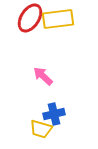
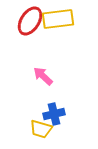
red ellipse: moved 3 px down
